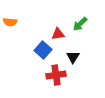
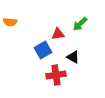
blue square: rotated 18 degrees clockwise
black triangle: rotated 32 degrees counterclockwise
